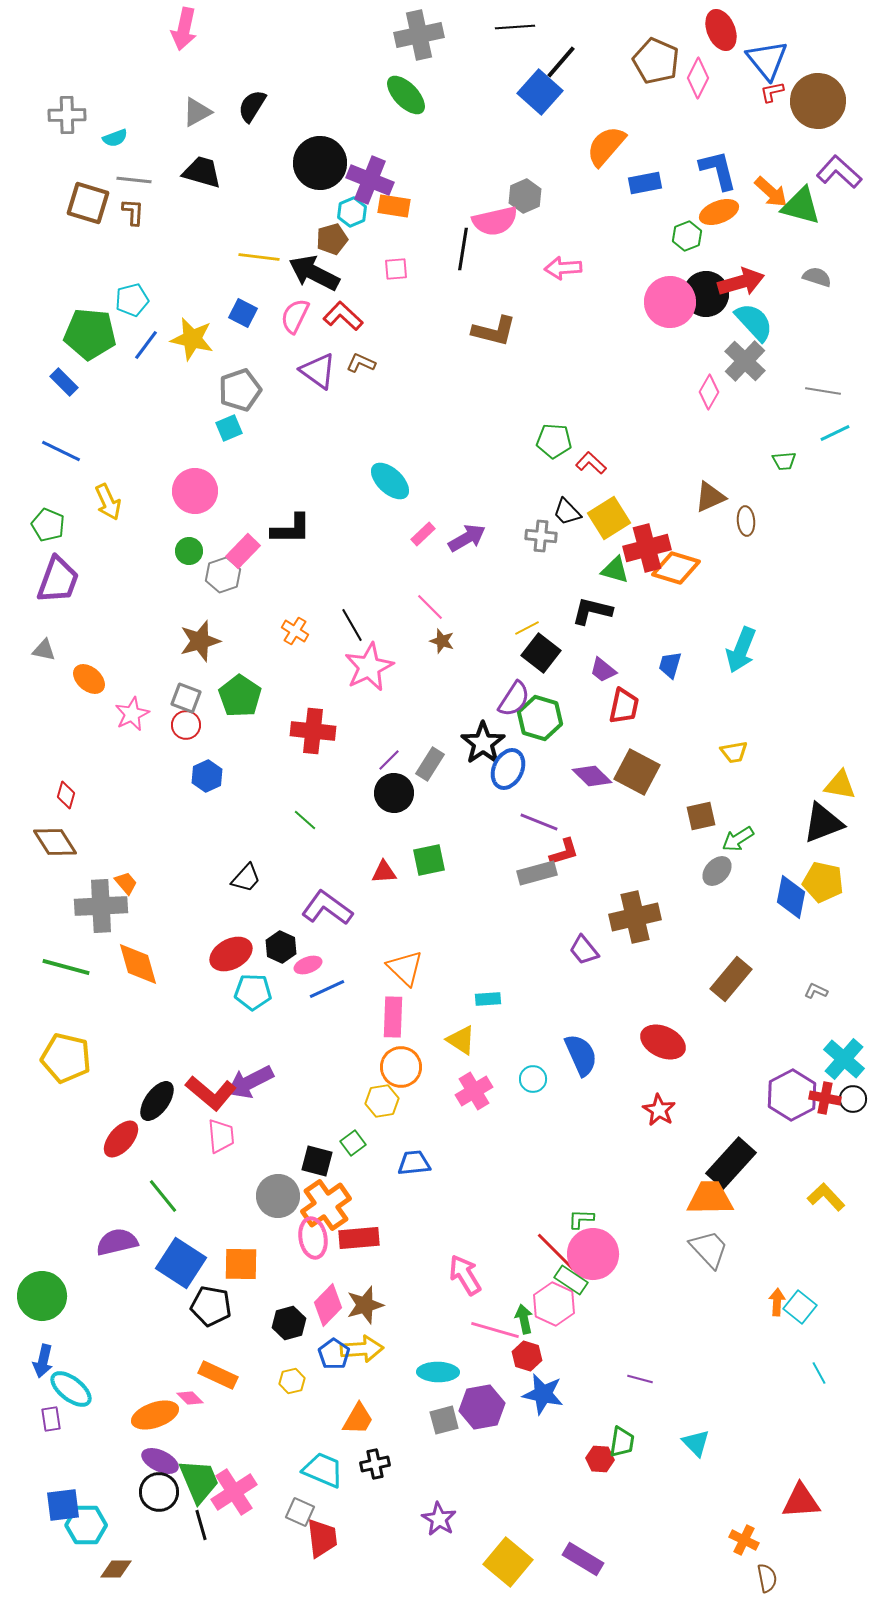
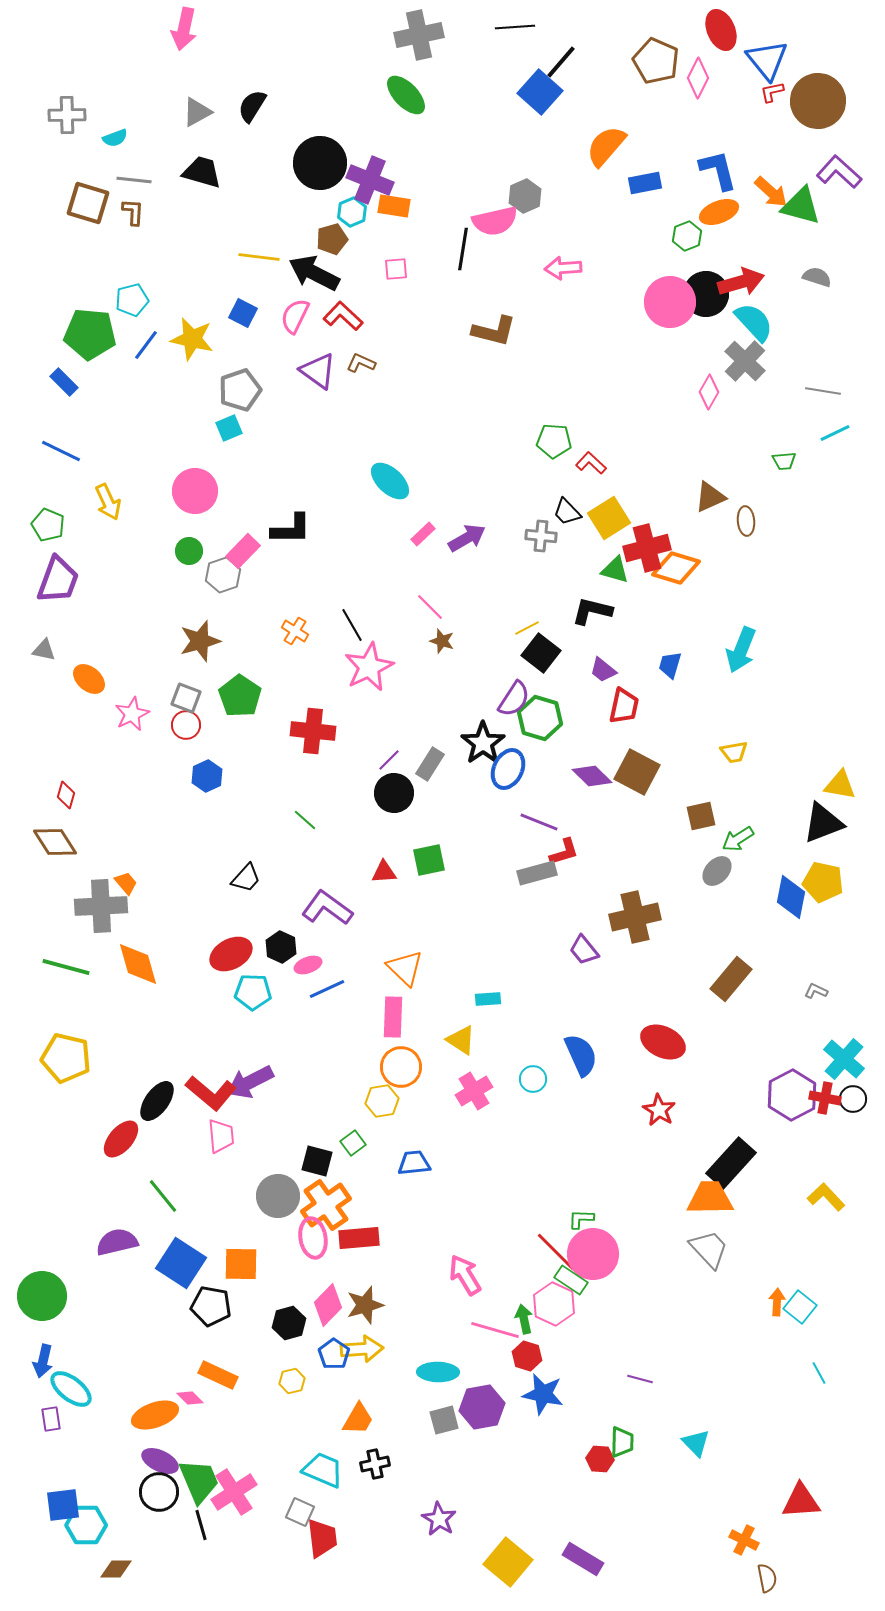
green trapezoid at (622, 1442): rotated 8 degrees counterclockwise
